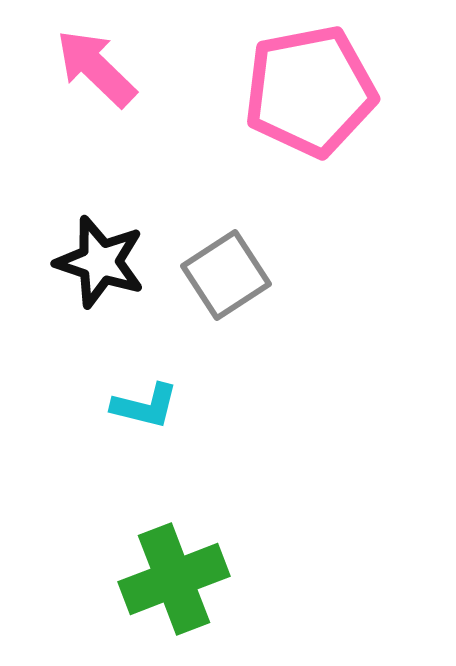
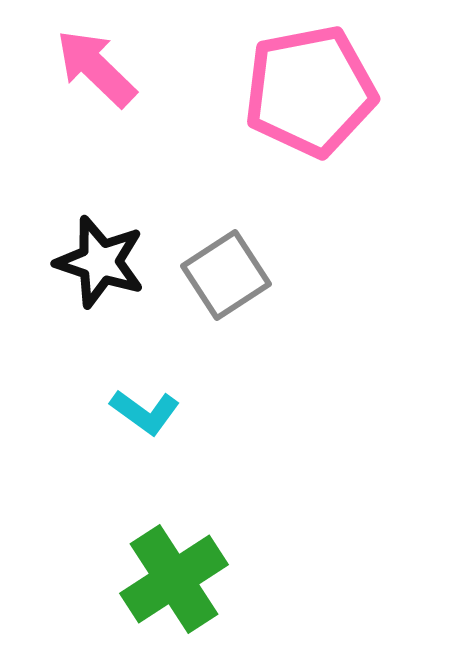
cyan L-shape: moved 6 px down; rotated 22 degrees clockwise
green cross: rotated 12 degrees counterclockwise
